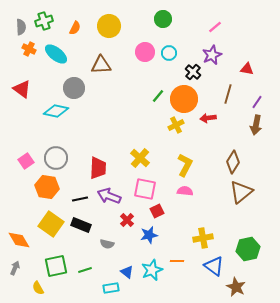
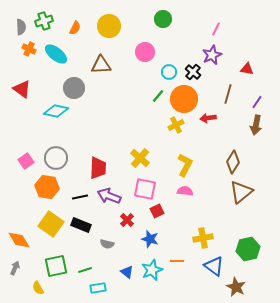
pink line at (215, 27): moved 1 px right, 2 px down; rotated 24 degrees counterclockwise
cyan circle at (169, 53): moved 19 px down
black line at (80, 199): moved 2 px up
blue star at (149, 235): moved 1 px right, 4 px down; rotated 30 degrees clockwise
cyan rectangle at (111, 288): moved 13 px left
